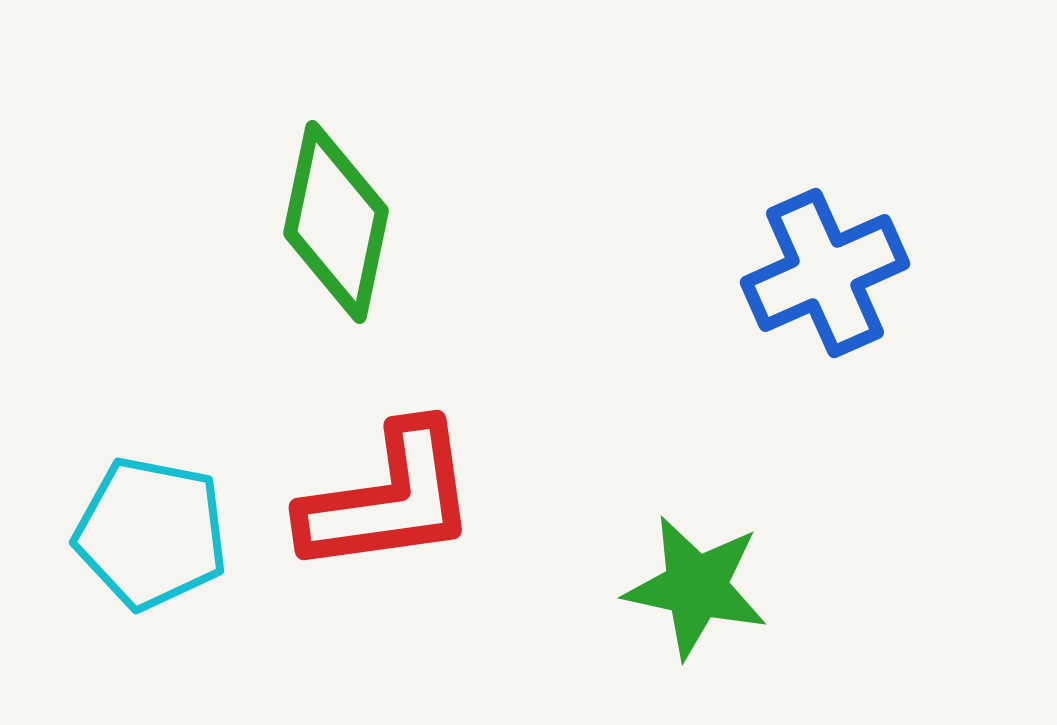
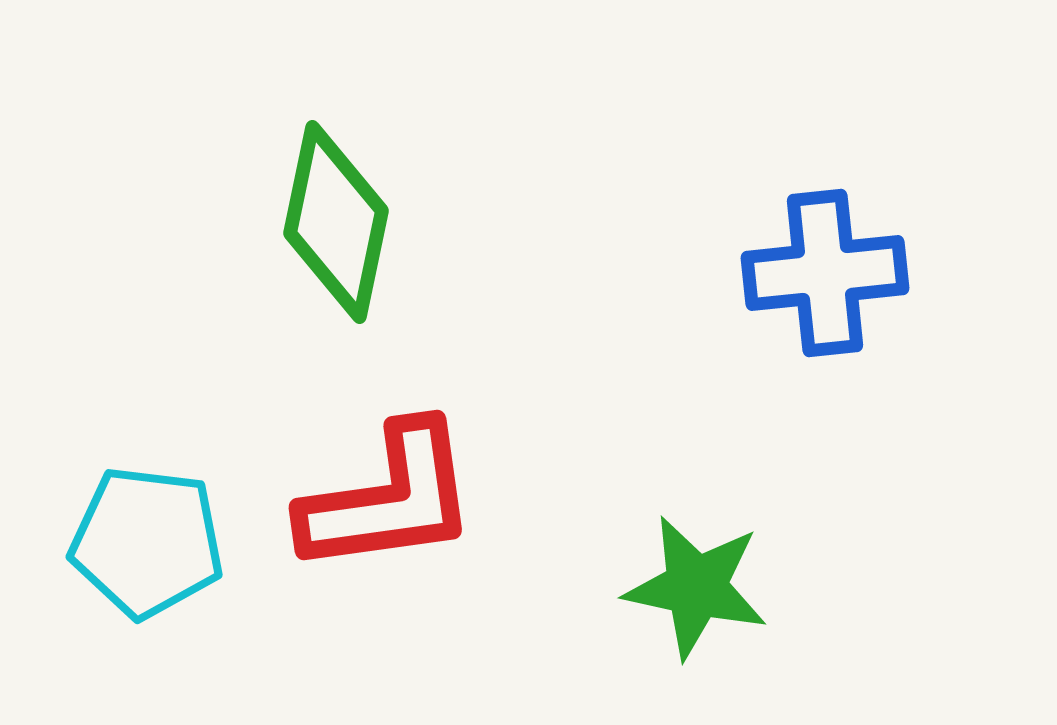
blue cross: rotated 18 degrees clockwise
cyan pentagon: moved 4 px left, 9 px down; rotated 4 degrees counterclockwise
